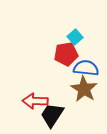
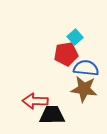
brown star: rotated 24 degrees counterclockwise
black trapezoid: rotated 56 degrees clockwise
